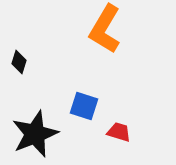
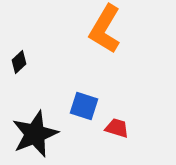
black diamond: rotated 30 degrees clockwise
red trapezoid: moved 2 px left, 4 px up
